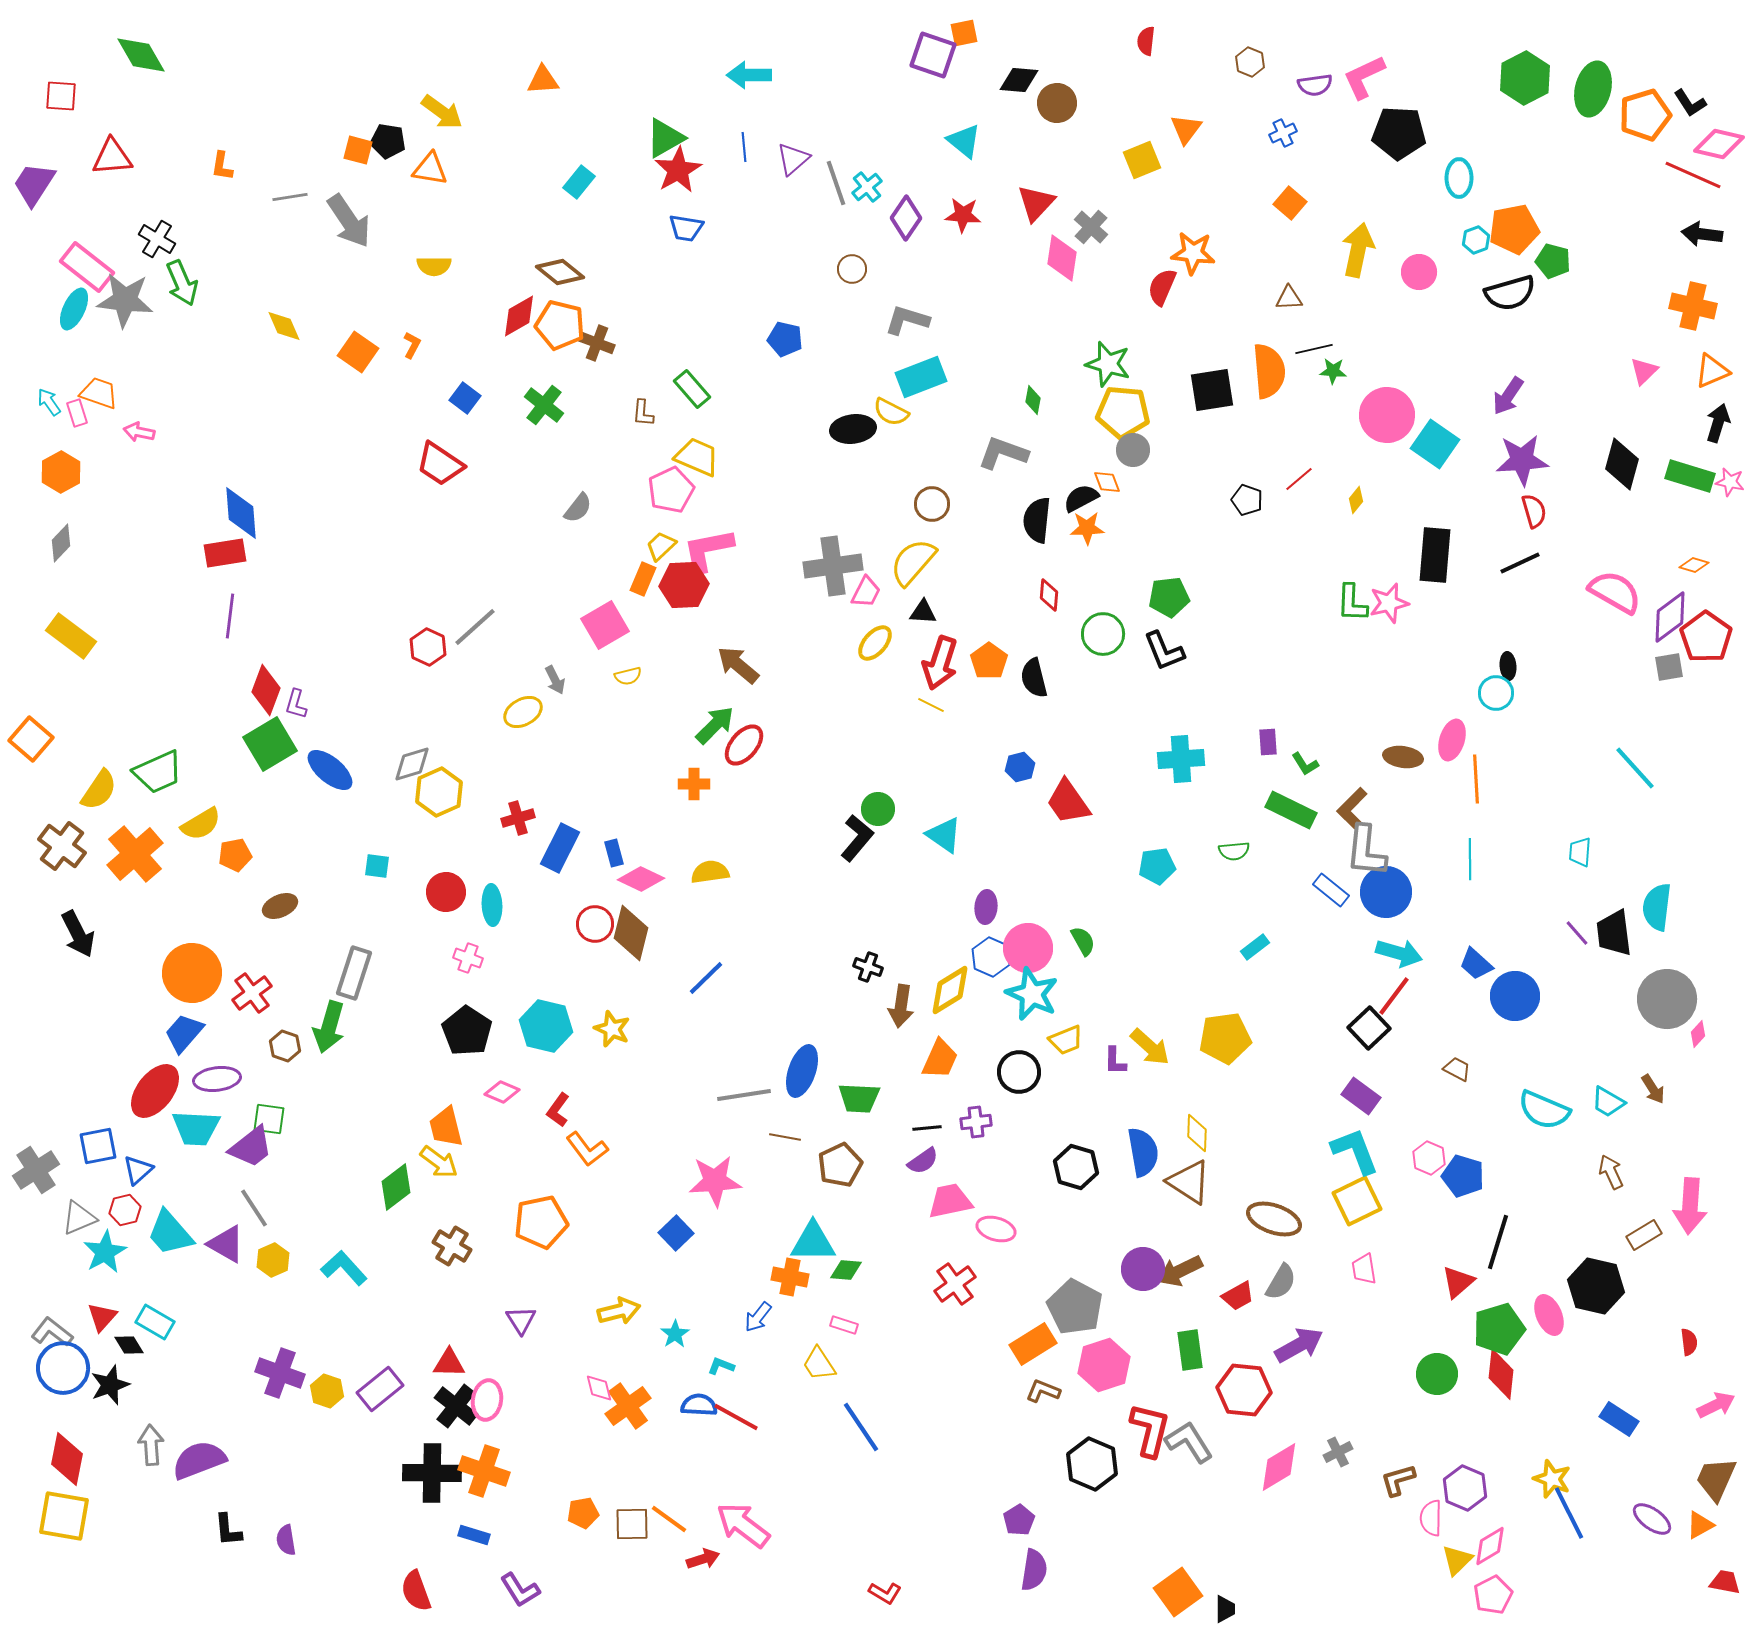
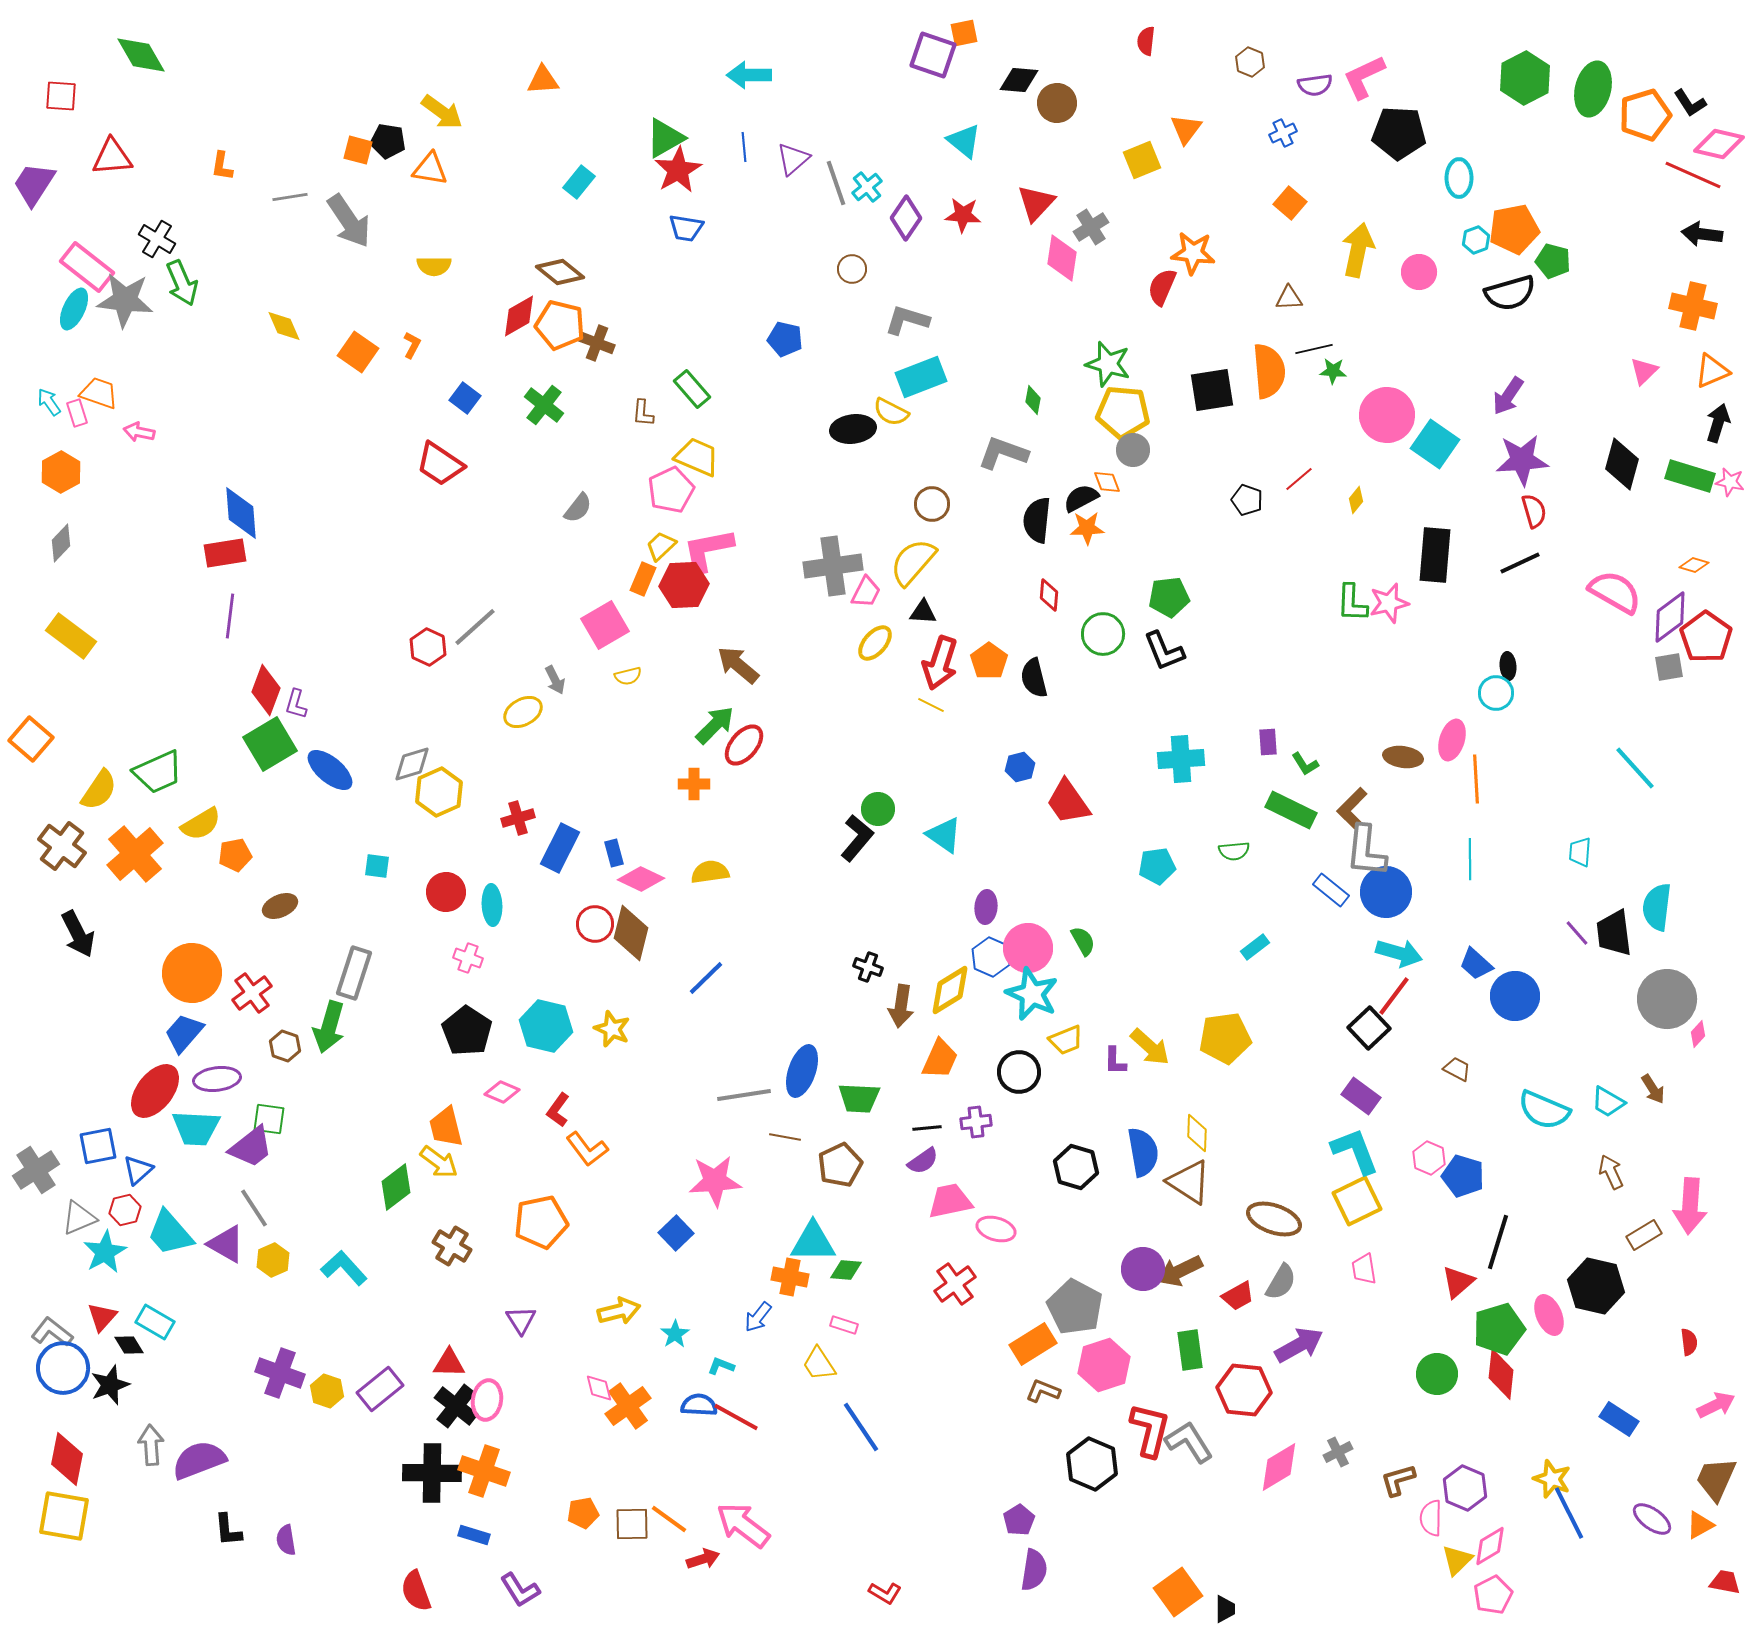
gray cross at (1091, 227): rotated 16 degrees clockwise
